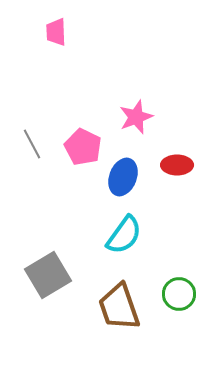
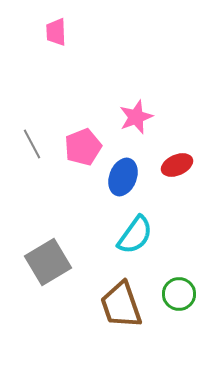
pink pentagon: rotated 24 degrees clockwise
red ellipse: rotated 24 degrees counterclockwise
cyan semicircle: moved 11 px right
gray square: moved 13 px up
brown trapezoid: moved 2 px right, 2 px up
